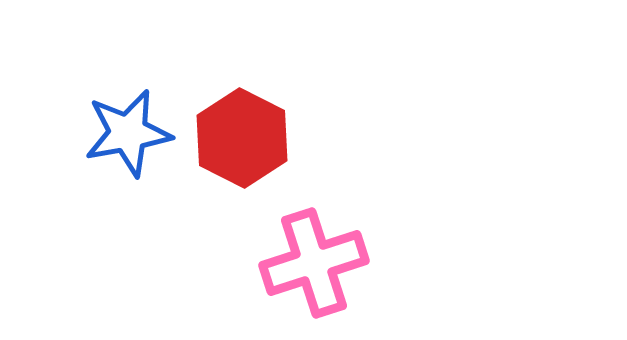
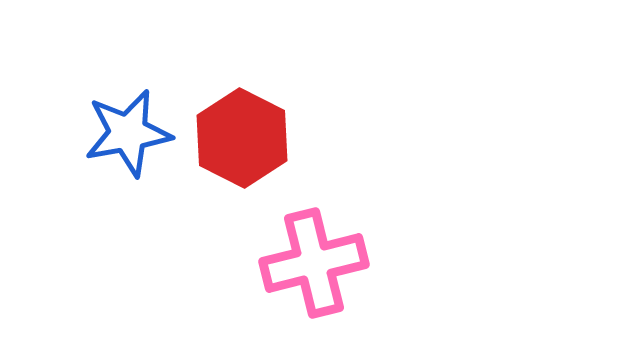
pink cross: rotated 4 degrees clockwise
